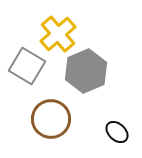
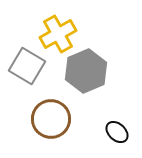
yellow cross: rotated 12 degrees clockwise
